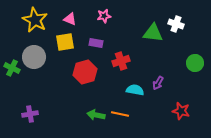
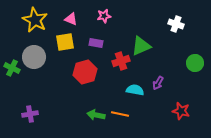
pink triangle: moved 1 px right
green triangle: moved 12 px left, 13 px down; rotated 30 degrees counterclockwise
